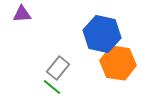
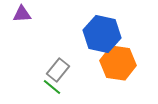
gray rectangle: moved 2 px down
